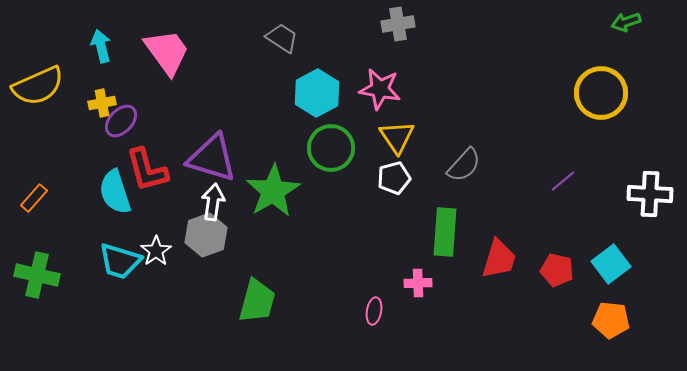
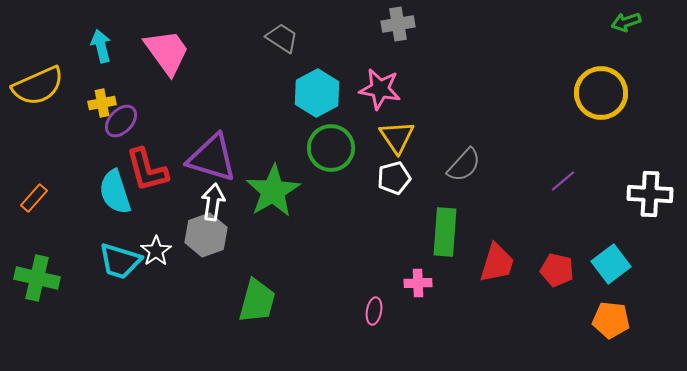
red trapezoid: moved 2 px left, 4 px down
green cross: moved 3 px down
